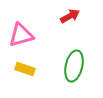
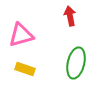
red arrow: rotated 72 degrees counterclockwise
green ellipse: moved 2 px right, 3 px up
